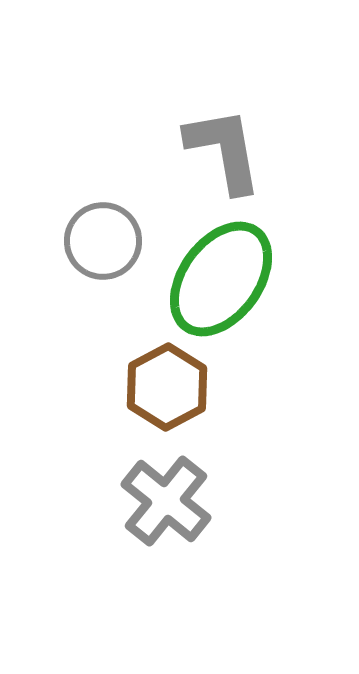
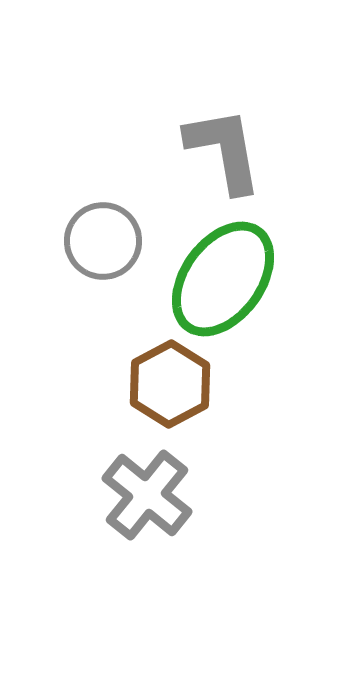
green ellipse: moved 2 px right
brown hexagon: moved 3 px right, 3 px up
gray cross: moved 19 px left, 6 px up
